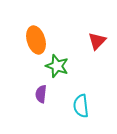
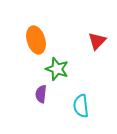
green star: moved 3 px down
